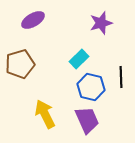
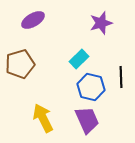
yellow arrow: moved 2 px left, 4 px down
